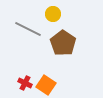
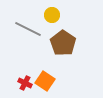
yellow circle: moved 1 px left, 1 px down
orange square: moved 1 px left, 4 px up
